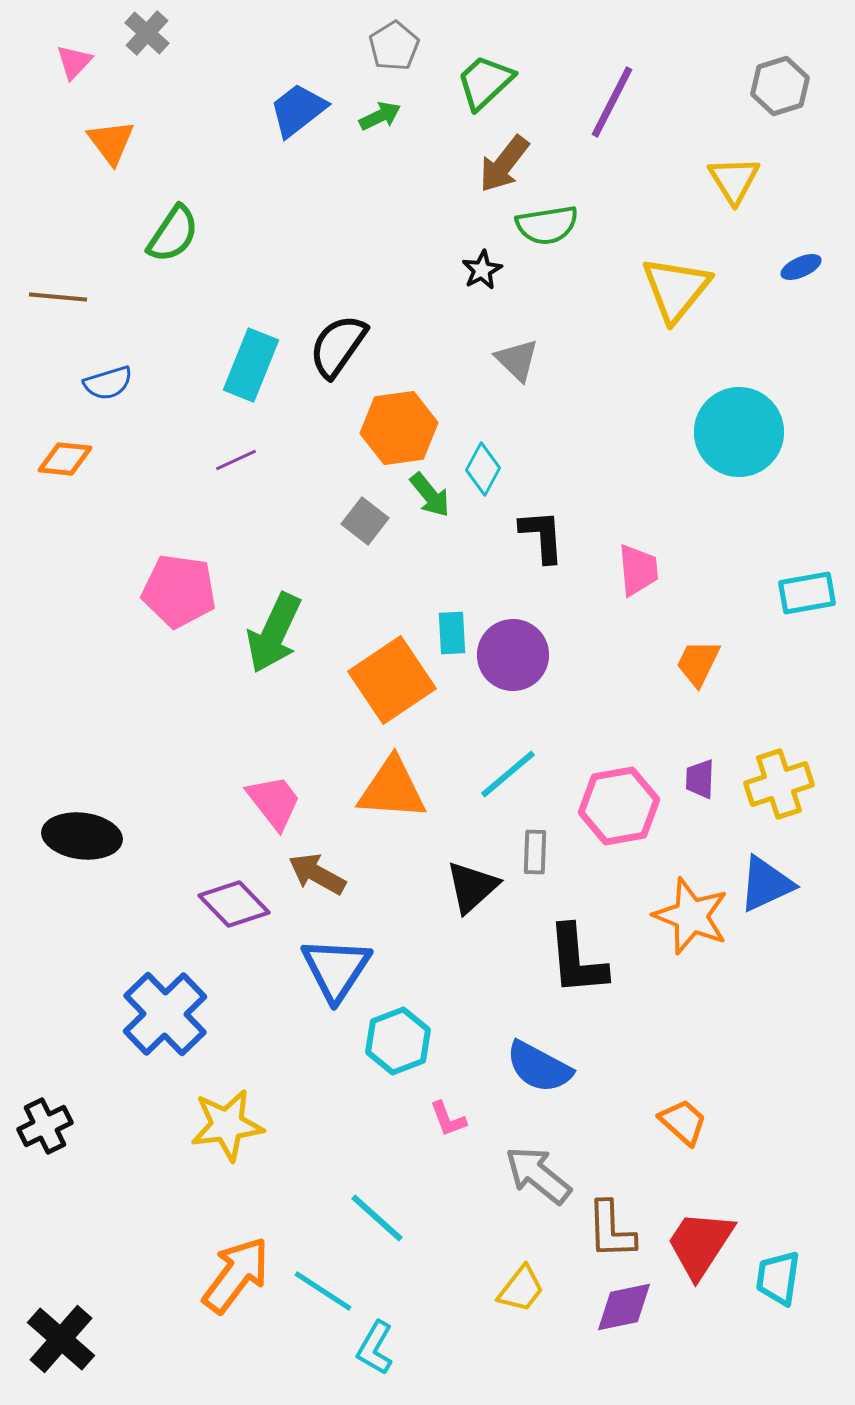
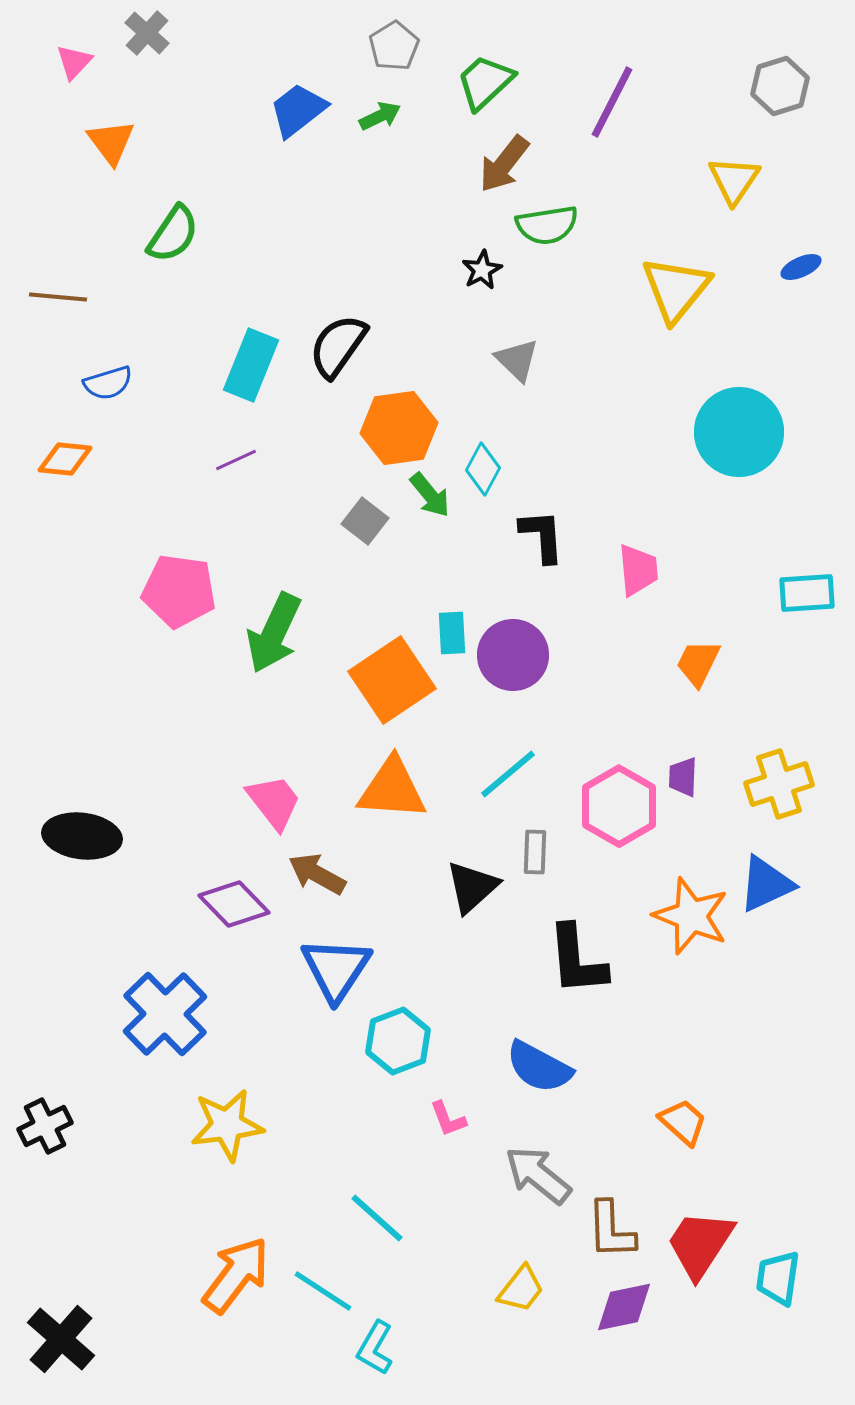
yellow triangle at (734, 180): rotated 6 degrees clockwise
cyan rectangle at (807, 593): rotated 6 degrees clockwise
purple trapezoid at (700, 779): moved 17 px left, 2 px up
pink hexagon at (619, 806): rotated 20 degrees counterclockwise
